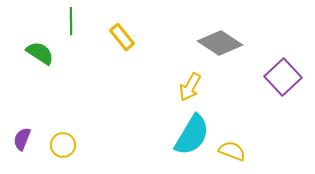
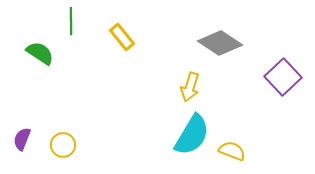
yellow arrow: rotated 12 degrees counterclockwise
